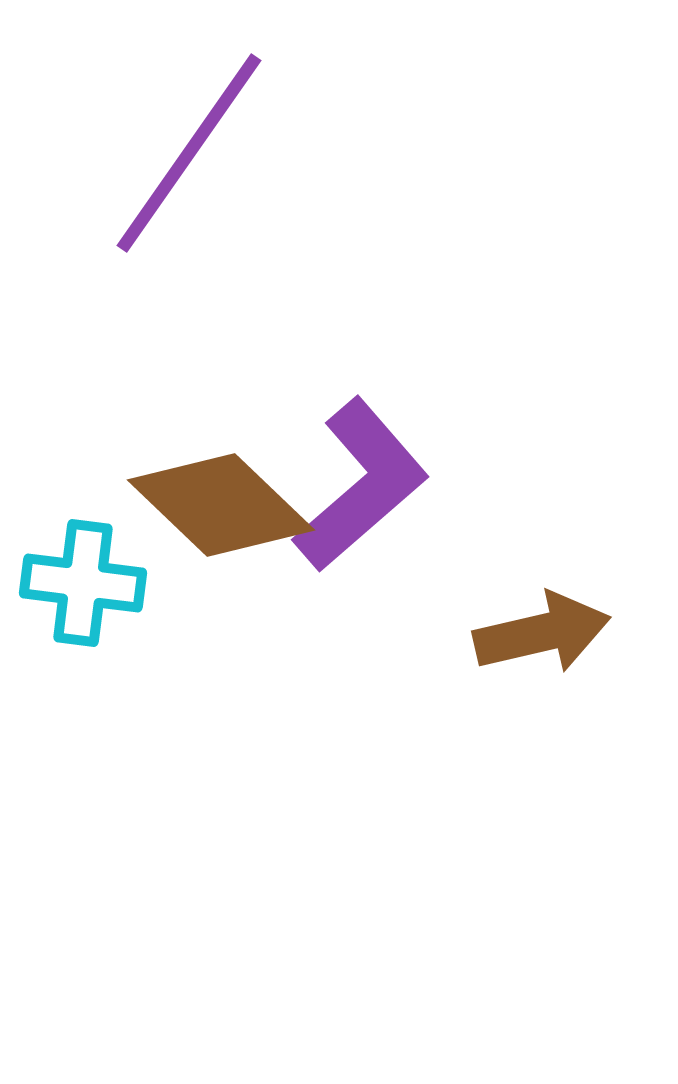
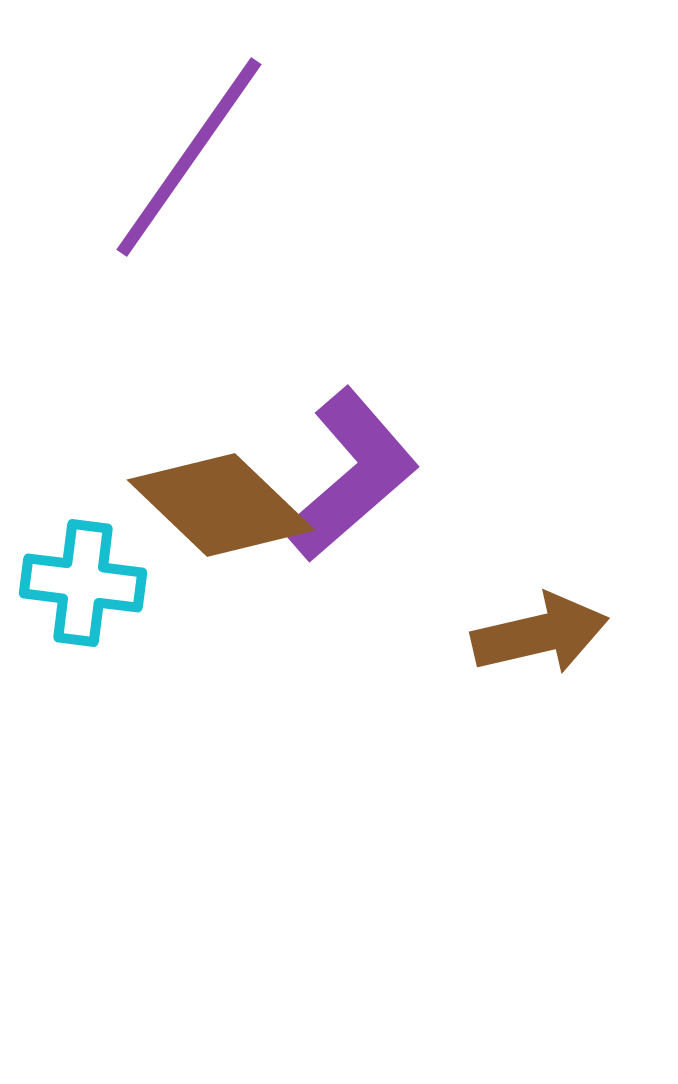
purple line: moved 4 px down
purple L-shape: moved 10 px left, 10 px up
brown arrow: moved 2 px left, 1 px down
